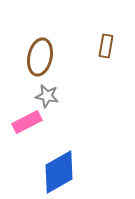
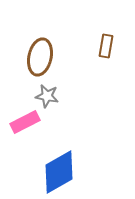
pink rectangle: moved 2 px left
